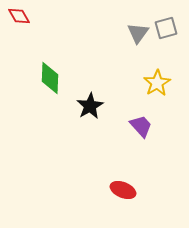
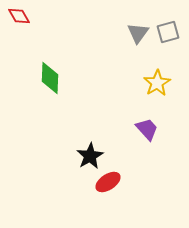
gray square: moved 2 px right, 4 px down
black star: moved 50 px down
purple trapezoid: moved 6 px right, 3 px down
red ellipse: moved 15 px left, 8 px up; rotated 55 degrees counterclockwise
